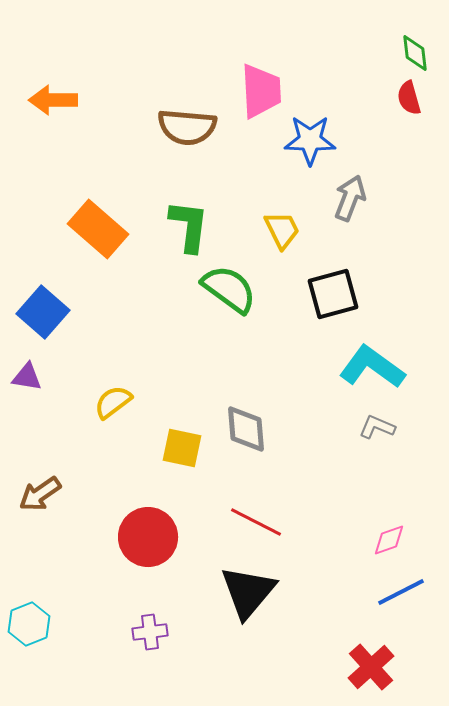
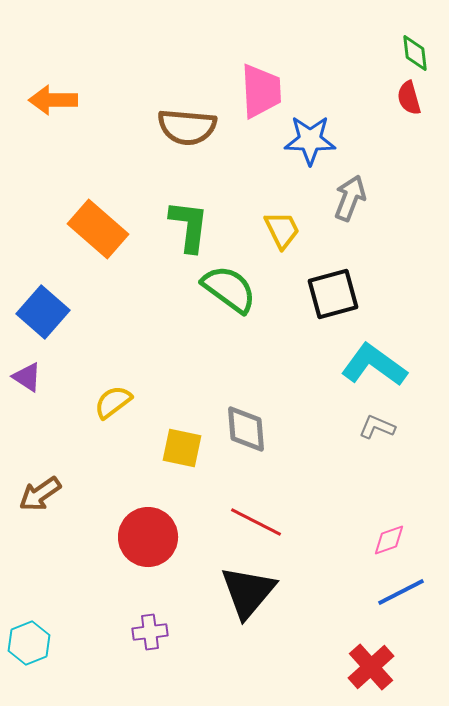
cyan L-shape: moved 2 px right, 2 px up
purple triangle: rotated 24 degrees clockwise
cyan hexagon: moved 19 px down
